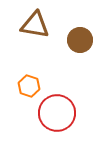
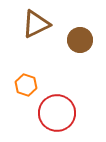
brown triangle: moved 1 px right, 1 px up; rotated 36 degrees counterclockwise
orange hexagon: moved 3 px left, 1 px up
